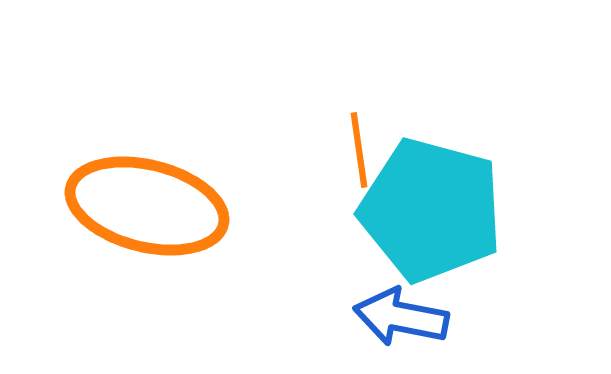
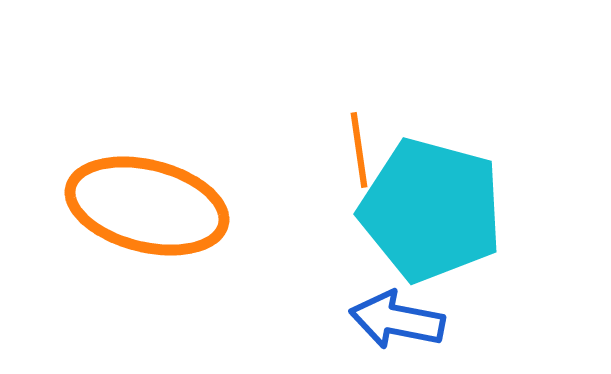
blue arrow: moved 4 px left, 3 px down
